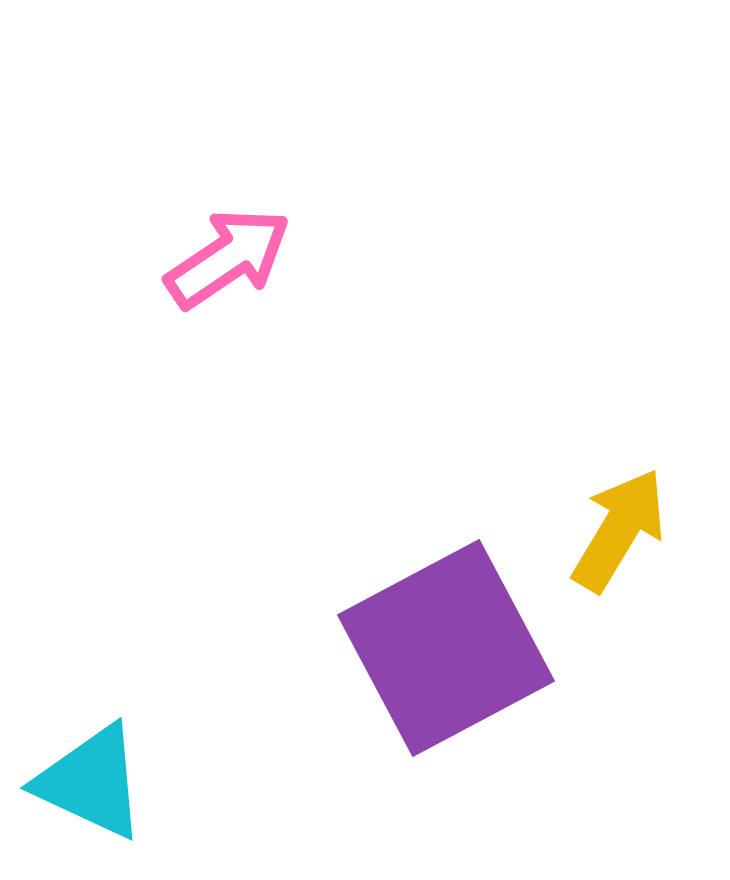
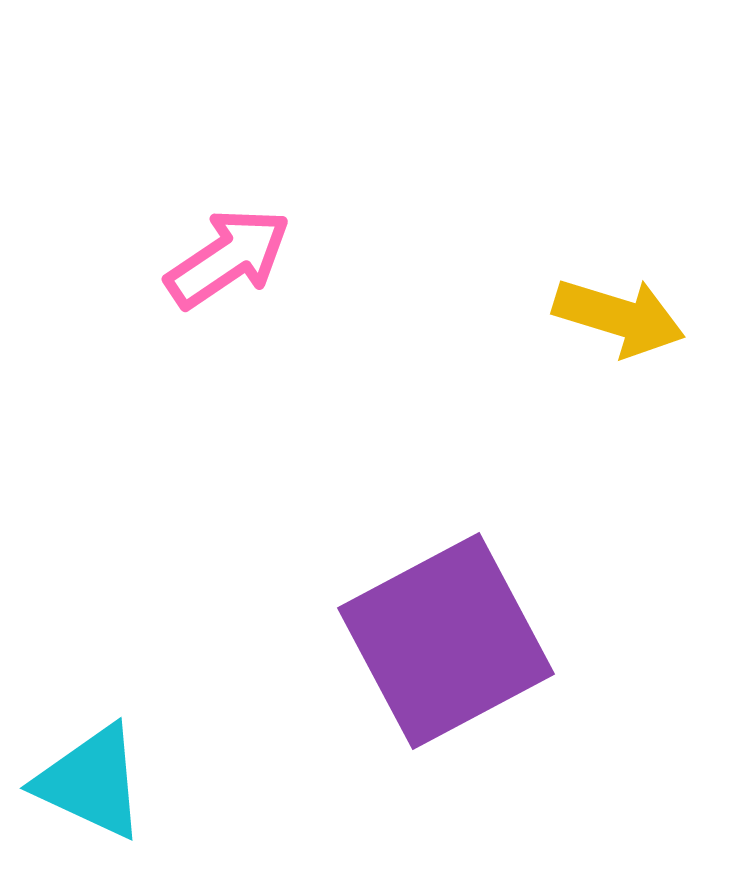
yellow arrow: moved 213 px up; rotated 76 degrees clockwise
purple square: moved 7 px up
